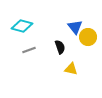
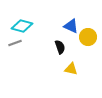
blue triangle: moved 4 px left, 1 px up; rotated 28 degrees counterclockwise
gray line: moved 14 px left, 7 px up
